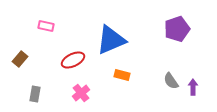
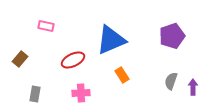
purple pentagon: moved 5 px left, 7 px down
orange rectangle: rotated 42 degrees clockwise
gray semicircle: rotated 54 degrees clockwise
pink cross: rotated 36 degrees clockwise
